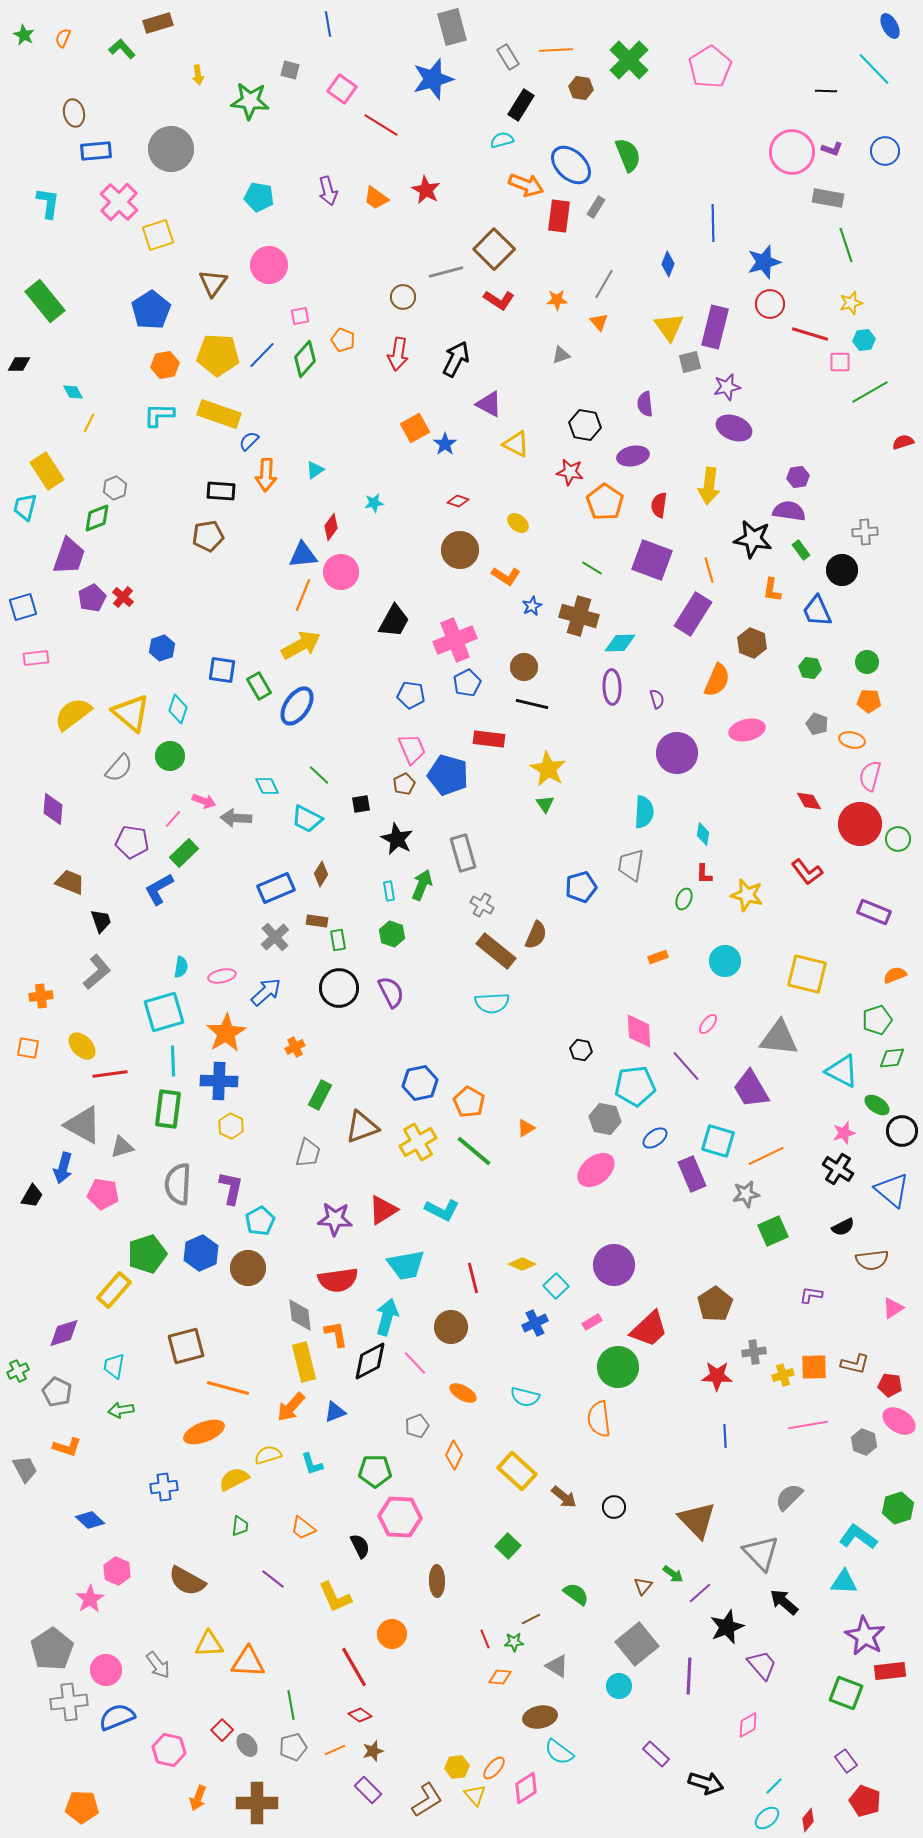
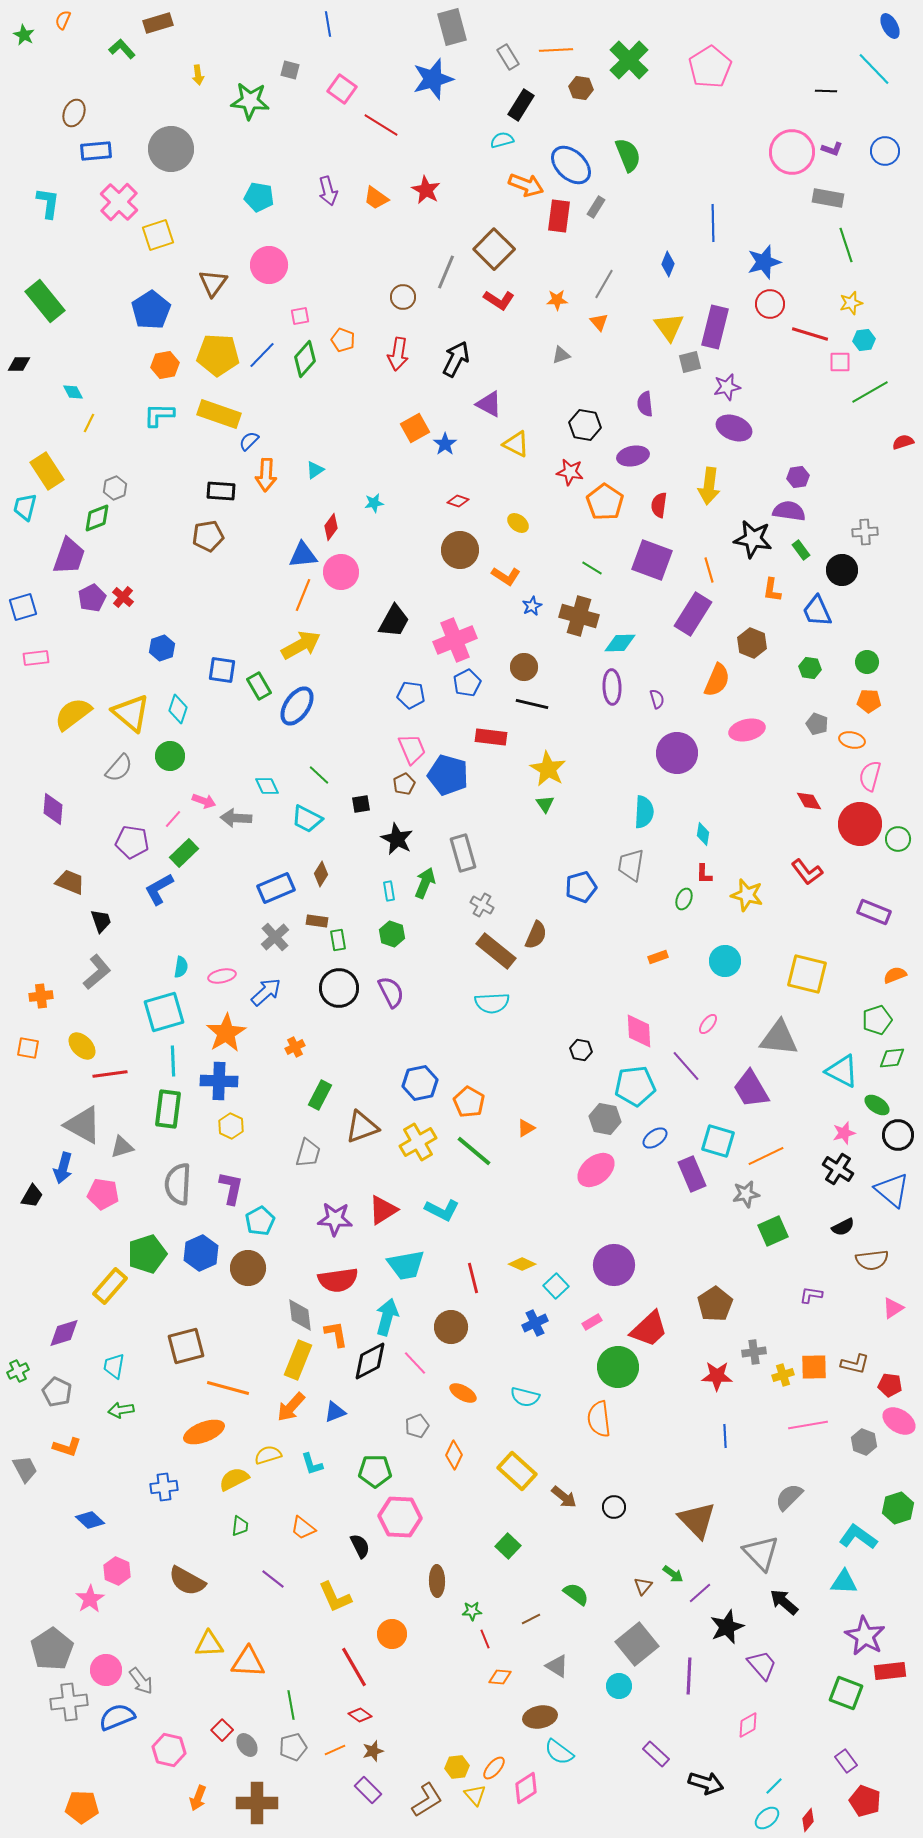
orange semicircle at (63, 38): moved 18 px up
brown ellipse at (74, 113): rotated 36 degrees clockwise
gray line at (446, 272): rotated 52 degrees counterclockwise
red rectangle at (489, 739): moved 2 px right, 2 px up
green arrow at (422, 885): moved 3 px right, 2 px up
black circle at (902, 1131): moved 4 px left, 4 px down
yellow rectangle at (114, 1290): moved 4 px left, 4 px up
yellow rectangle at (304, 1362): moved 6 px left, 2 px up; rotated 36 degrees clockwise
green star at (514, 1642): moved 42 px left, 31 px up
gray arrow at (158, 1665): moved 17 px left, 16 px down
